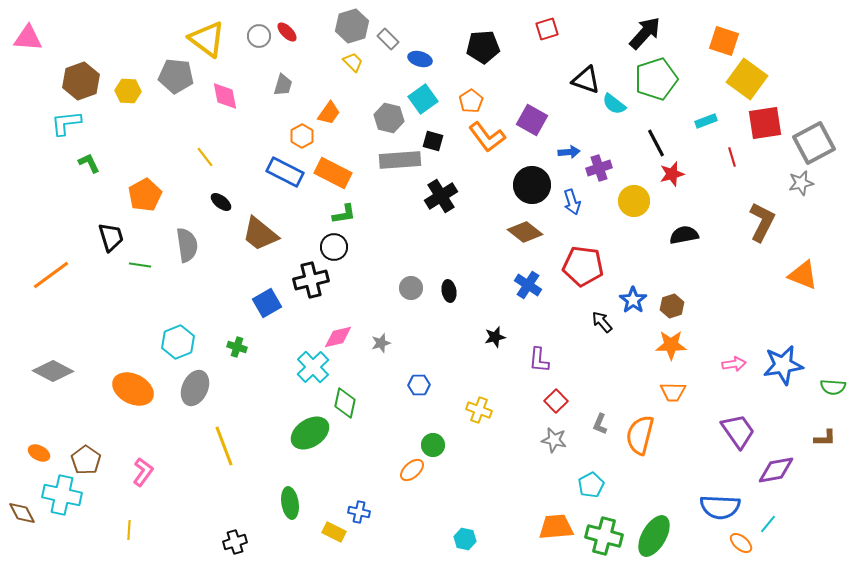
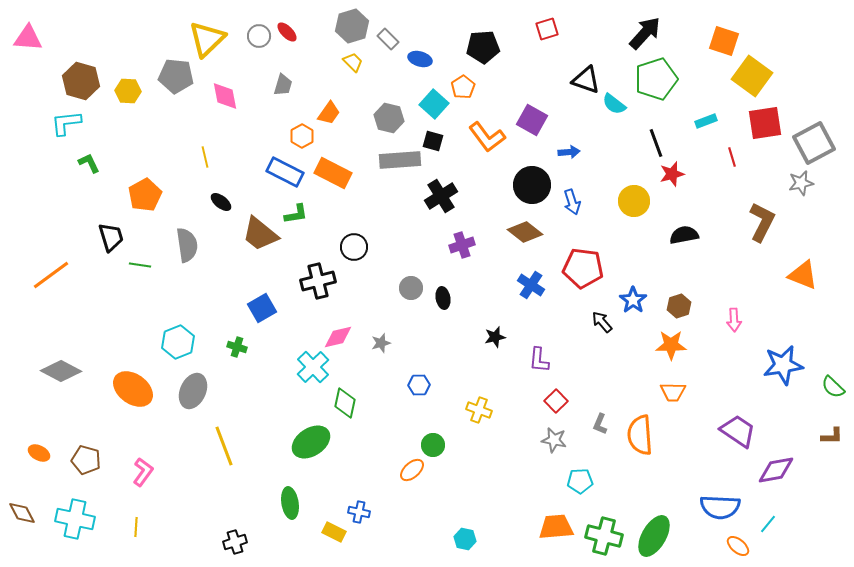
yellow triangle at (207, 39): rotated 39 degrees clockwise
yellow square at (747, 79): moved 5 px right, 3 px up
brown hexagon at (81, 81): rotated 24 degrees counterclockwise
cyan square at (423, 99): moved 11 px right, 5 px down; rotated 12 degrees counterclockwise
orange pentagon at (471, 101): moved 8 px left, 14 px up
black line at (656, 143): rotated 8 degrees clockwise
yellow line at (205, 157): rotated 25 degrees clockwise
purple cross at (599, 168): moved 137 px left, 77 px down
green L-shape at (344, 214): moved 48 px left
black circle at (334, 247): moved 20 px right
red pentagon at (583, 266): moved 2 px down
black cross at (311, 280): moved 7 px right, 1 px down
blue cross at (528, 285): moved 3 px right
black ellipse at (449, 291): moved 6 px left, 7 px down
blue square at (267, 303): moved 5 px left, 5 px down
brown hexagon at (672, 306): moved 7 px right
pink arrow at (734, 364): moved 44 px up; rotated 95 degrees clockwise
gray diamond at (53, 371): moved 8 px right
green semicircle at (833, 387): rotated 40 degrees clockwise
gray ellipse at (195, 388): moved 2 px left, 3 px down
orange ellipse at (133, 389): rotated 9 degrees clockwise
purple trapezoid at (738, 431): rotated 21 degrees counterclockwise
green ellipse at (310, 433): moved 1 px right, 9 px down
orange semicircle at (640, 435): rotated 18 degrees counterclockwise
brown L-shape at (825, 438): moved 7 px right, 2 px up
brown pentagon at (86, 460): rotated 20 degrees counterclockwise
cyan pentagon at (591, 485): moved 11 px left, 4 px up; rotated 25 degrees clockwise
cyan cross at (62, 495): moved 13 px right, 24 px down
yellow line at (129, 530): moved 7 px right, 3 px up
orange ellipse at (741, 543): moved 3 px left, 3 px down
